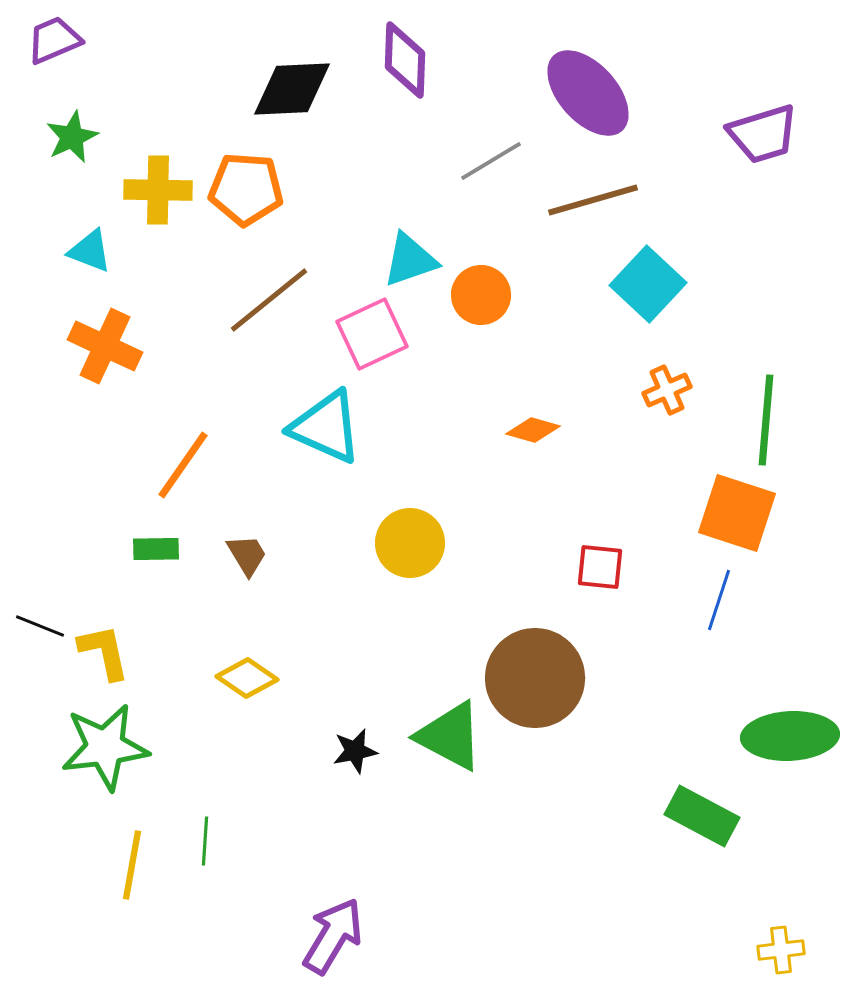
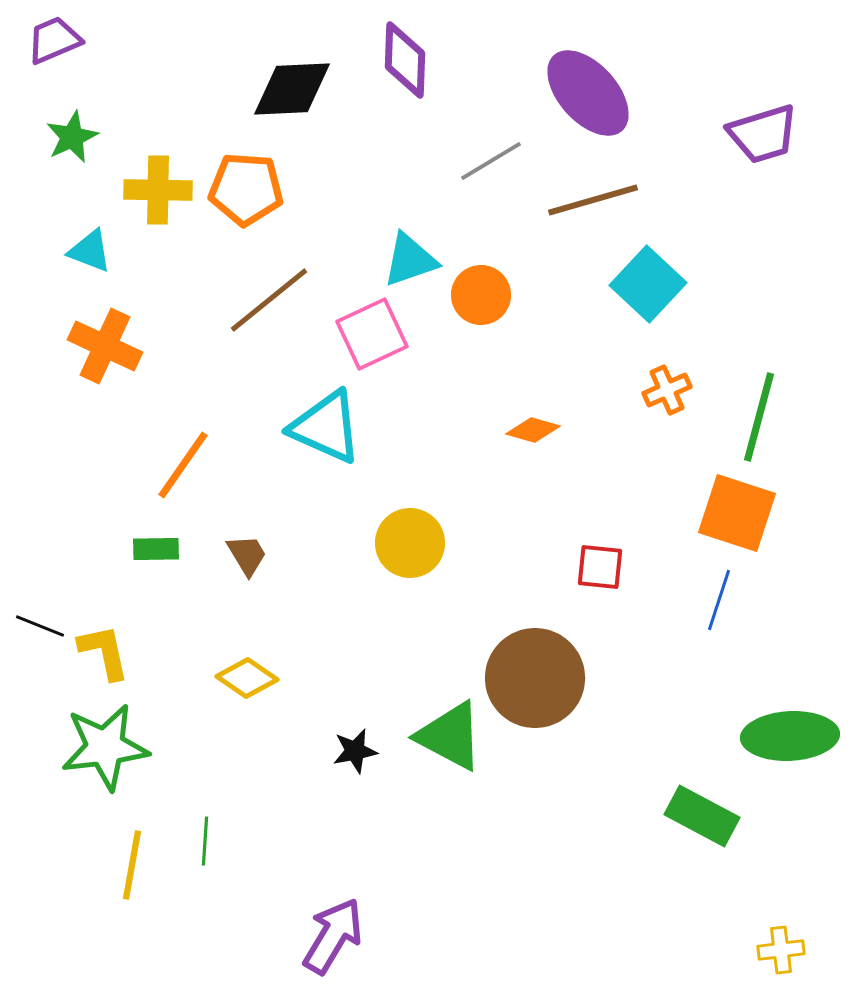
green line at (766, 420): moved 7 px left, 3 px up; rotated 10 degrees clockwise
